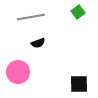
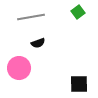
pink circle: moved 1 px right, 4 px up
